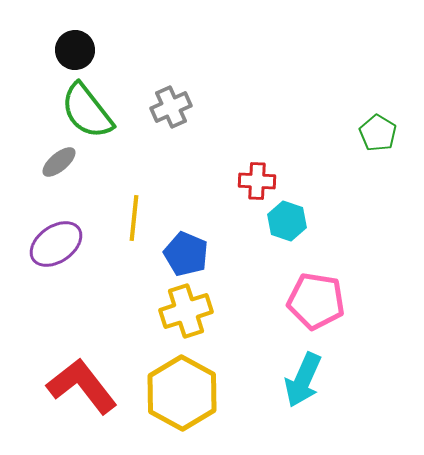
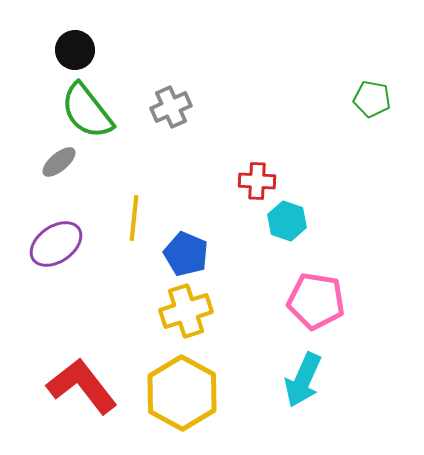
green pentagon: moved 6 px left, 34 px up; rotated 21 degrees counterclockwise
